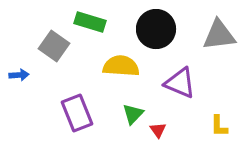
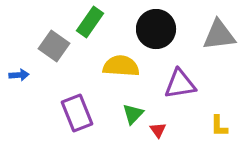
green rectangle: rotated 72 degrees counterclockwise
purple triangle: moved 1 px down; rotated 32 degrees counterclockwise
